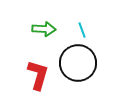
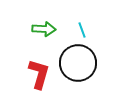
red L-shape: moved 1 px right, 1 px up
